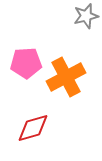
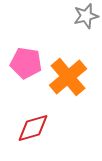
pink pentagon: rotated 12 degrees clockwise
orange cross: moved 2 px right; rotated 12 degrees counterclockwise
